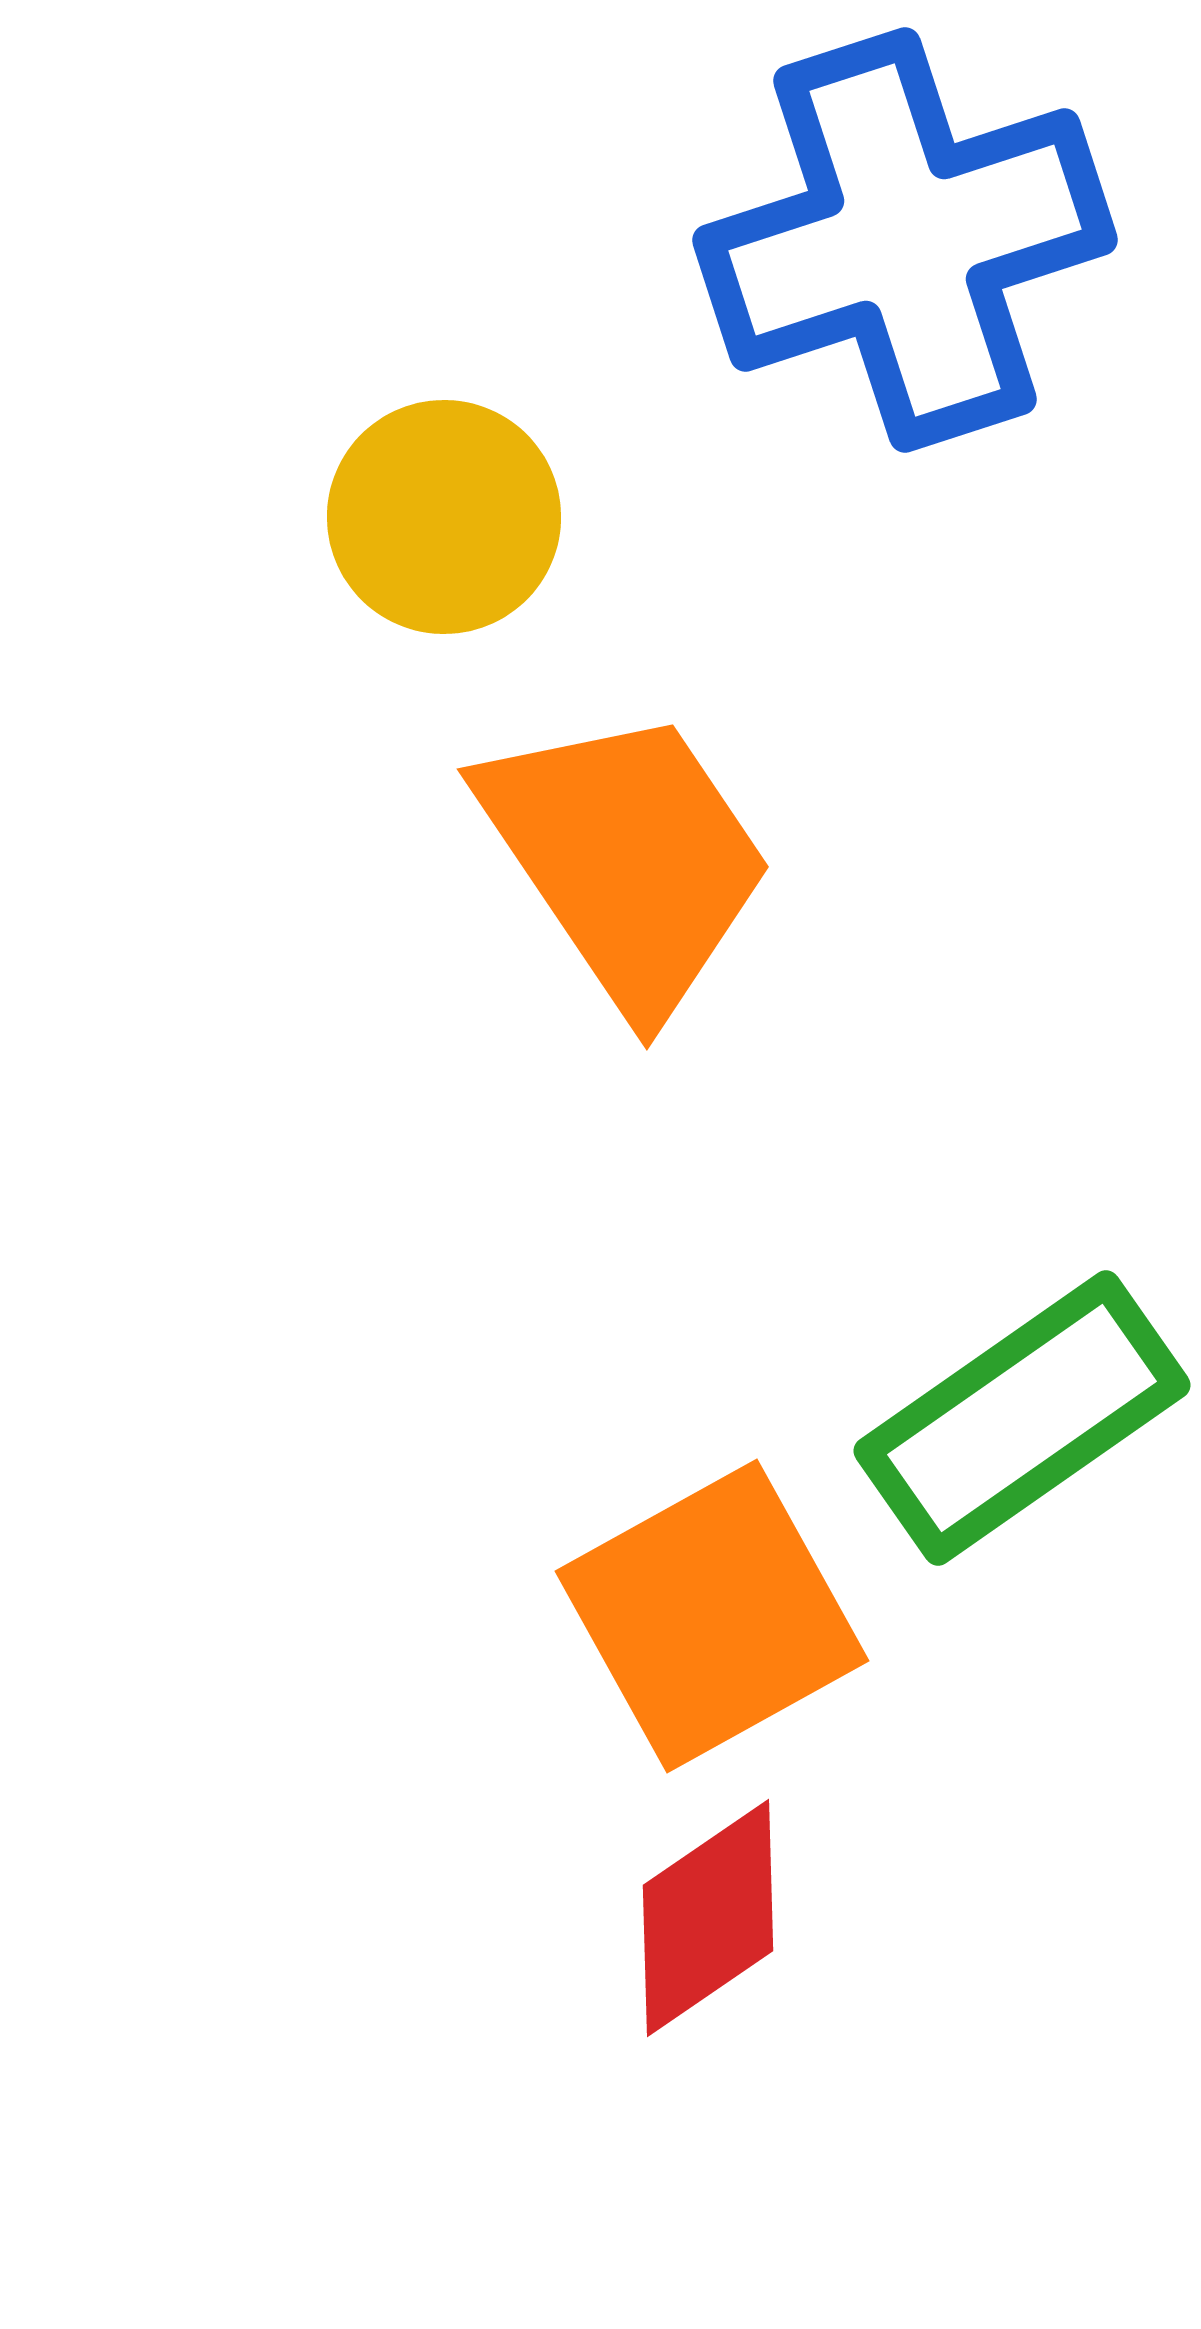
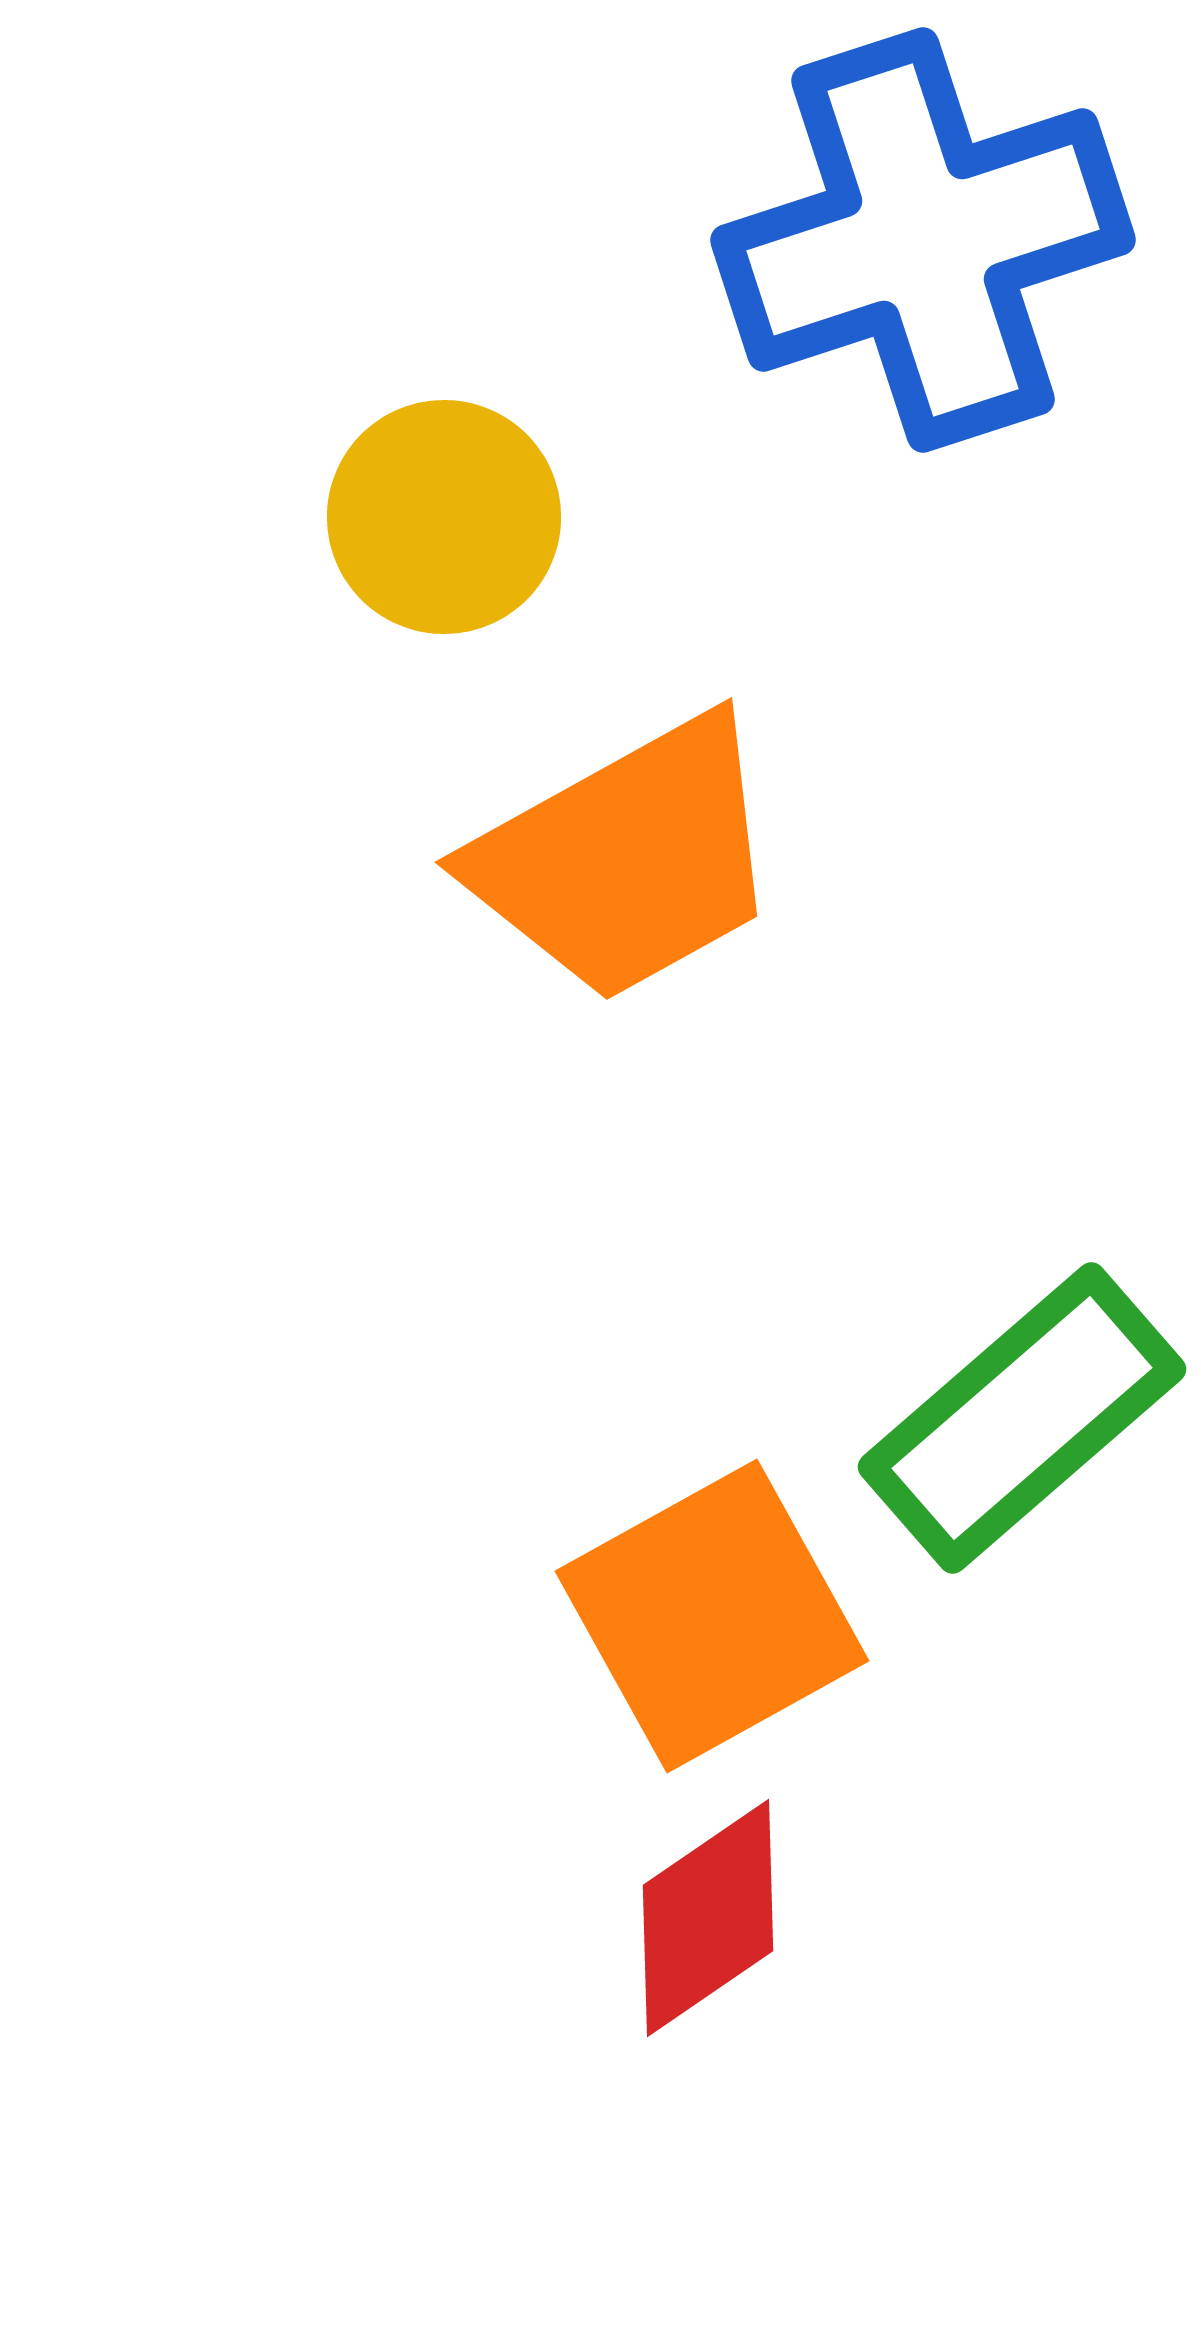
blue cross: moved 18 px right
orange trapezoid: rotated 95 degrees clockwise
green rectangle: rotated 6 degrees counterclockwise
